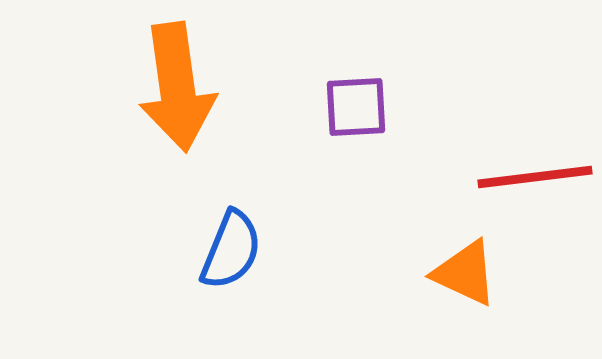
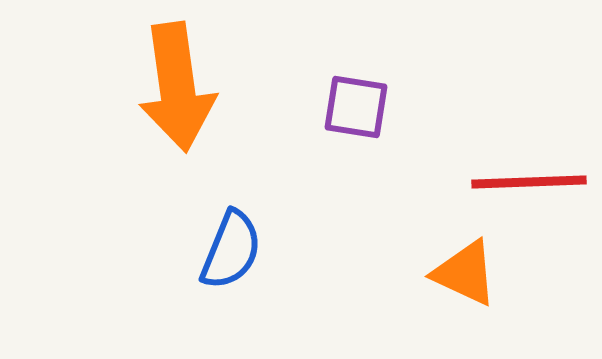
purple square: rotated 12 degrees clockwise
red line: moved 6 px left, 5 px down; rotated 5 degrees clockwise
